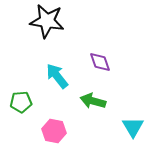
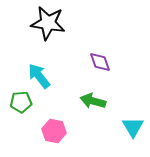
black star: moved 1 px right, 2 px down
cyan arrow: moved 18 px left
